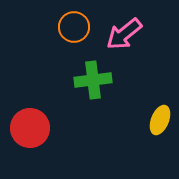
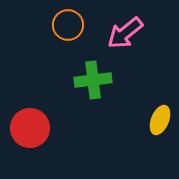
orange circle: moved 6 px left, 2 px up
pink arrow: moved 1 px right, 1 px up
